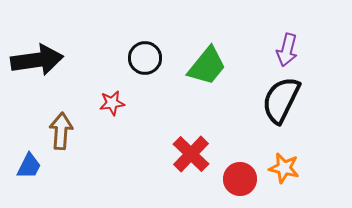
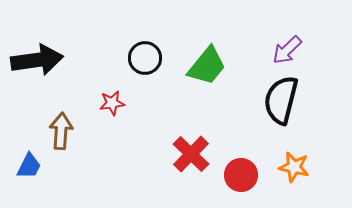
purple arrow: rotated 32 degrees clockwise
black semicircle: rotated 12 degrees counterclockwise
orange star: moved 10 px right, 1 px up
red circle: moved 1 px right, 4 px up
